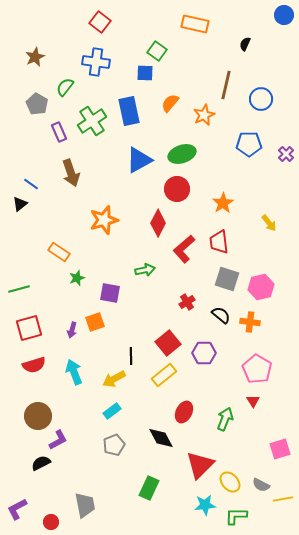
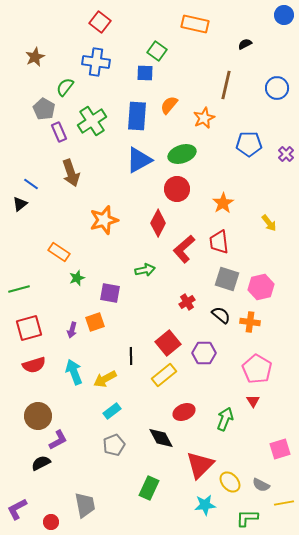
black semicircle at (245, 44): rotated 40 degrees clockwise
blue circle at (261, 99): moved 16 px right, 11 px up
orange semicircle at (170, 103): moved 1 px left, 2 px down
gray pentagon at (37, 104): moved 7 px right, 5 px down
blue rectangle at (129, 111): moved 8 px right, 5 px down; rotated 16 degrees clockwise
orange star at (204, 115): moved 3 px down
yellow arrow at (114, 379): moved 9 px left
red ellipse at (184, 412): rotated 40 degrees clockwise
yellow line at (283, 499): moved 1 px right, 4 px down
green L-shape at (236, 516): moved 11 px right, 2 px down
